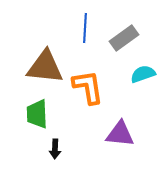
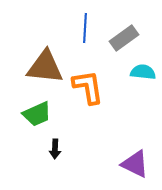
cyan semicircle: moved 2 px up; rotated 25 degrees clockwise
green trapezoid: rotated 112 degrees counterclockwise
purple triangle: moved 15 px right, 30 px down; rotated 20 degrees clockwise
